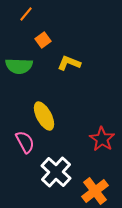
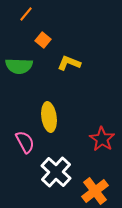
orange square: rotated 14 degrees counterclockwise
yellow ellipse: moved 5 px right, 1 px down; rotated 20 degrees clockwise
